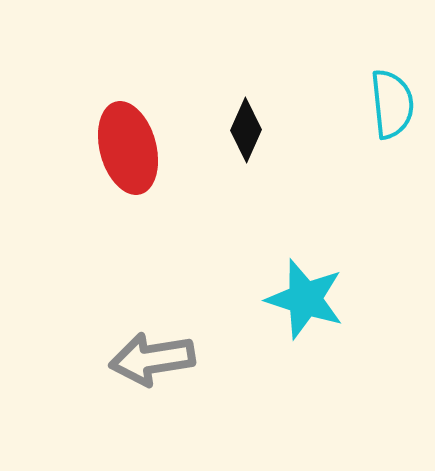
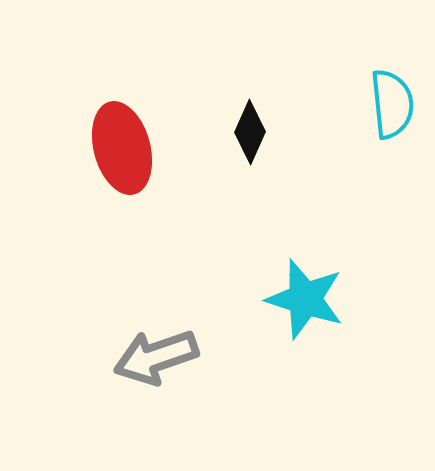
black diamond: moved 4 px right, 2 px down
red ellipse: moved 6 px left
gray arrow: moved 4 px right, 2 px up; rotated 10 degrees counterclockwise
